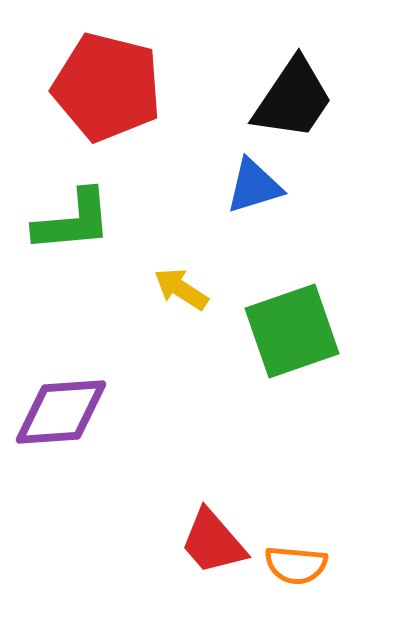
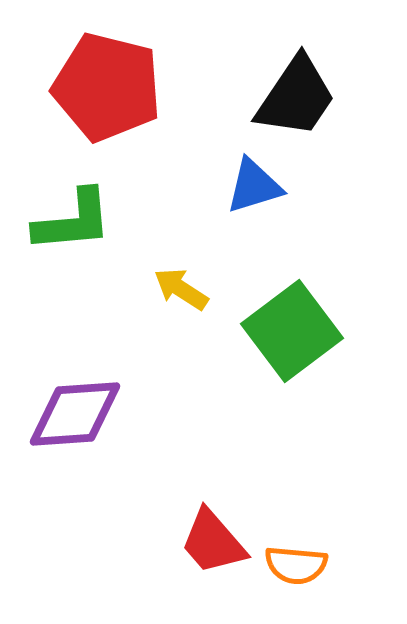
black trapezoid: moved 3 px right, 2 px up
green square: rotated 18 degrees counterclockwise
purple diamond: moved 14 px right, 2 px down
